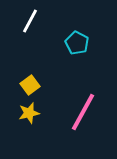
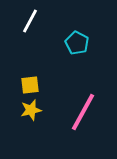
yellow square: rotated 30 degrees clockwise
yellow star: moved 2 px right, 3 px up
